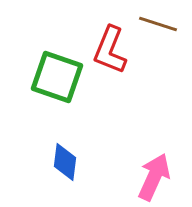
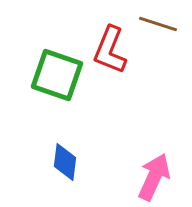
green square: moved 2 px up
